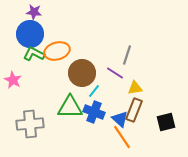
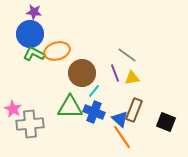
gray line: rotated 72 degrees counterclockwise
purple line: rotated 36 degrees clockwise
pink star: moved 29 px down
yellow triangle: moved 3 px left, 10 px up
black square: rotated 36 degrees clockwise
